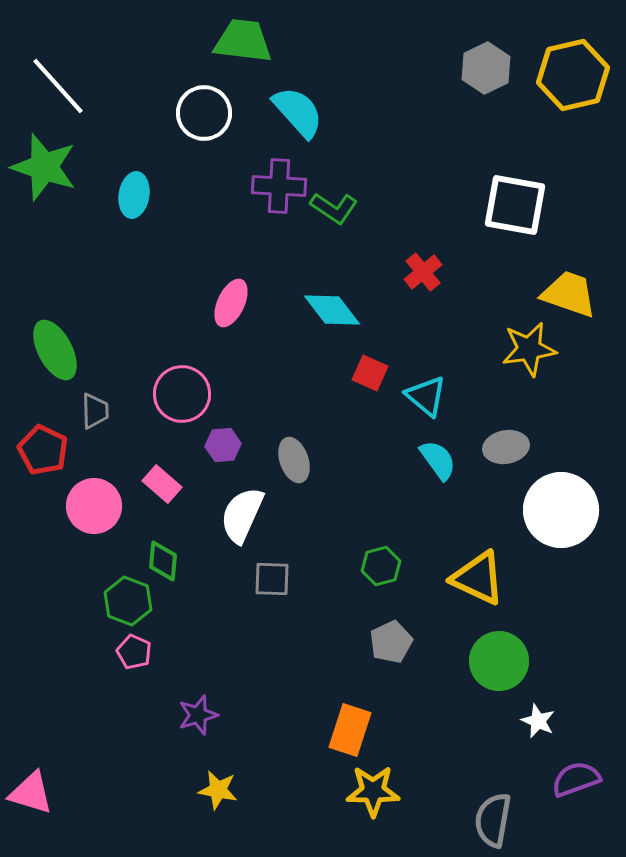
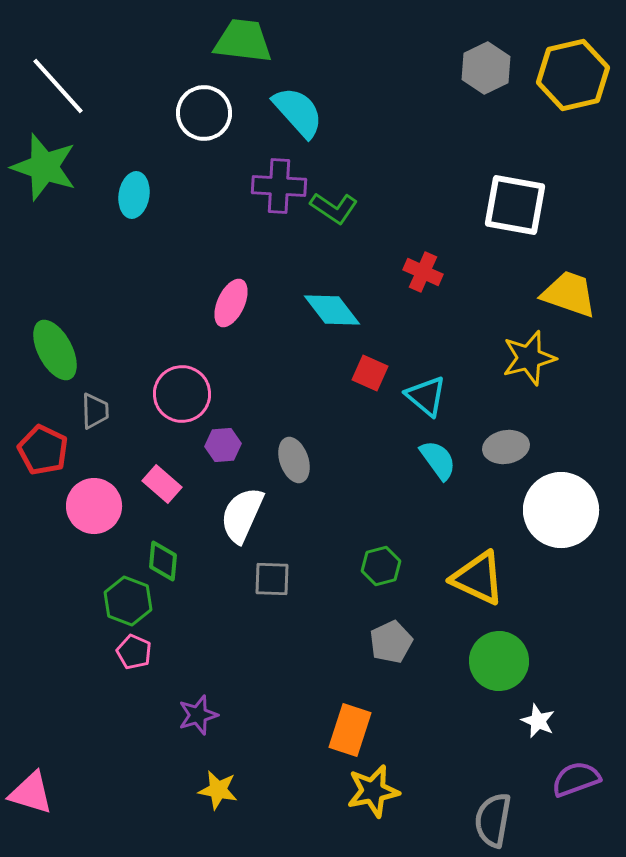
red cross at (423, 272): rotated 27 degrees counterclockwise
yellow star at (529, 349): moved 9 px down; rotated 6 degrees counterclockwise
yellow star at (373, 791): rotated 12 degrees counterclockwise
